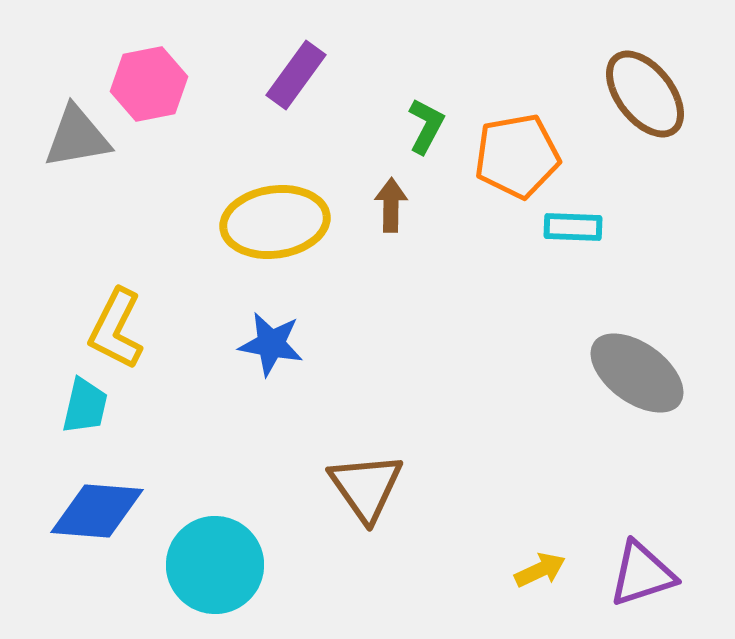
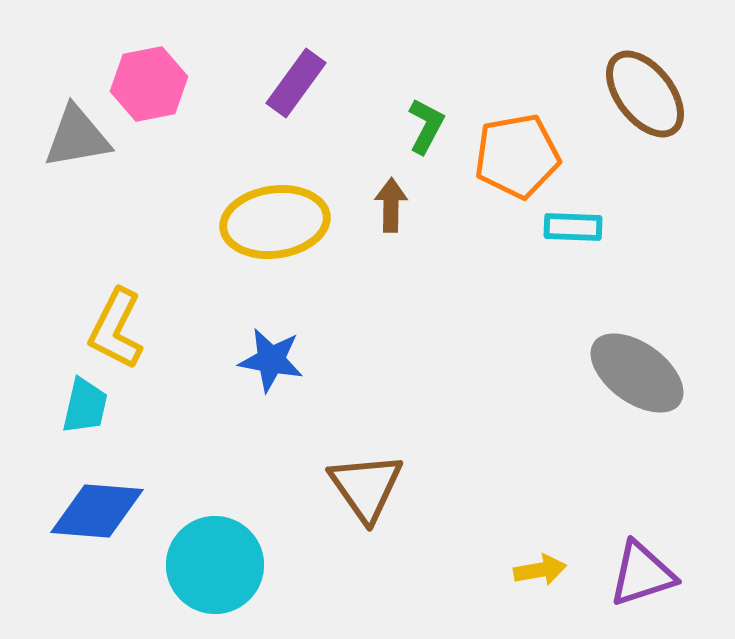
purple rectangle: moved 8 px down
blue star: moved 16 px down
yellow arrow: rotated 15 degrees clockwise
